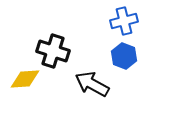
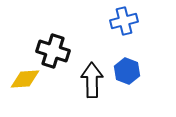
blue hexagon: moved 3 px right, 15 px down
black arrow: moved 4 px up; rotated 60 degrees clockwise
